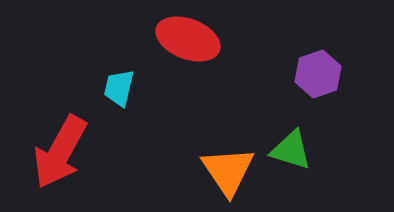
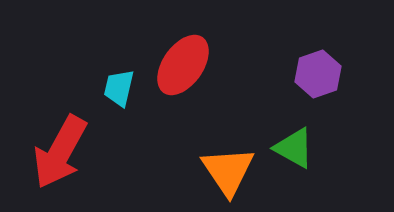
red ellipse: moved 5 px left, 26 px down; rotated 76 degrees counterclockwise
green triangle: moved 3 px right, 2 px up; rotated 12 degrees clockwise
